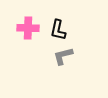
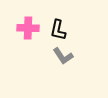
gray L-shape: rotated 110 degrees counterclockwise
